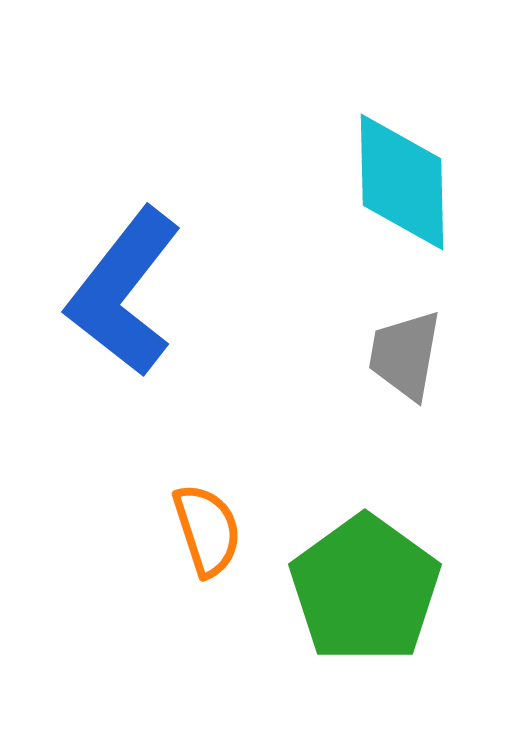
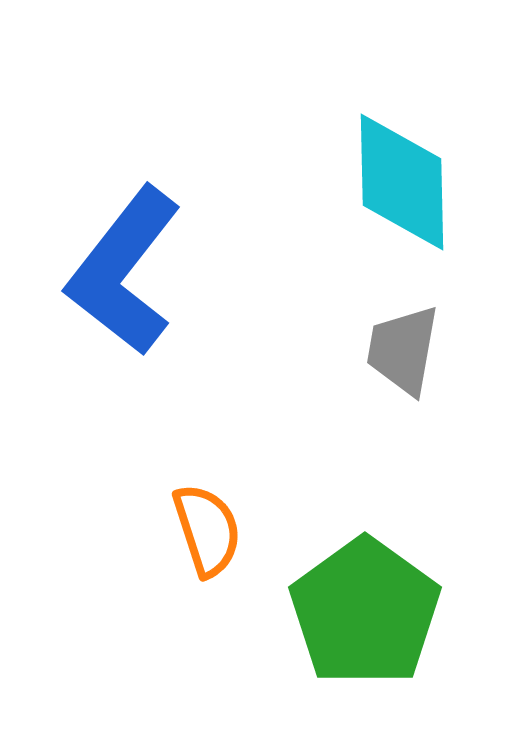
blue L-shape: moved 21 px up
gray trapezoid: moved 2 px left, 5 px up
green pentagon: moved 23 px down
